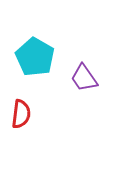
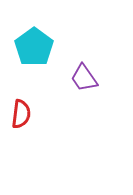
cyan pentagon: moved 1 px left, 10 px up; rotated 6 degrees clockwise
